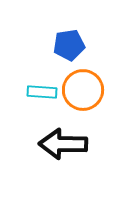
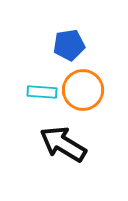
black arrow: rotated 30 degrees clockwise
